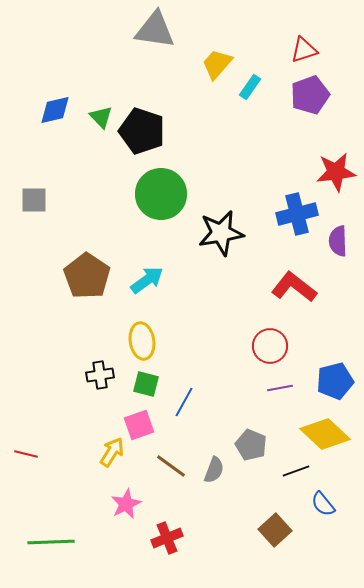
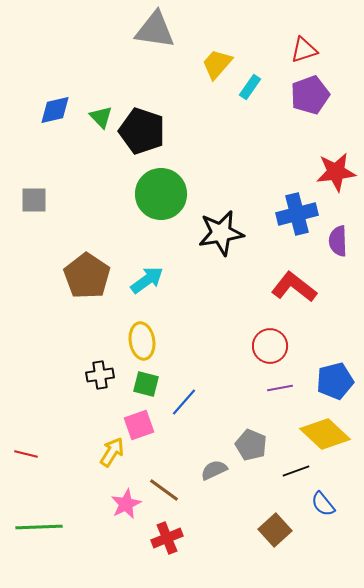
blue line: rotated 12 degrees clockwise
brown line: moved 7 px left, 24 px down
gray semicircle: rotated 136 degrees counterclockwise
green line: moved 12 px left, 15 px up
